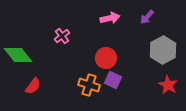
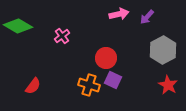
pink arrow: moved 9 px right, 4 px up
green diamond: moved 29 px up; rotated 20 degrees counterclockwise
